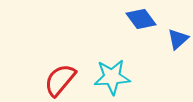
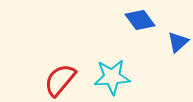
blue diamond: moved 1 px left, 1 px down
blue triangle: moved 3 px down
